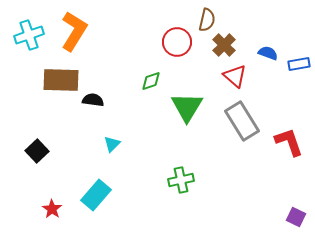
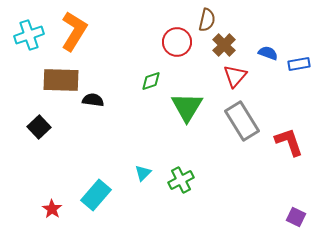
red triangle: rotated 30 degrees clockwise
cyan triangle: moved 31 px right, 29 px down
black square: moved 2 px right, 24 px up
green cross: rotated 15 degrees counterclockwise
